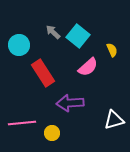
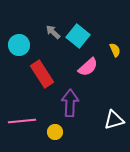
yellow semicircle: moved 3 px right
red rectangle: moved 1 px left, 1 px down
purple arrow: rotated 96 degrees clockwise
pink line: moved 2 px up
yellow circle: moved 3 px right, 1 px up
